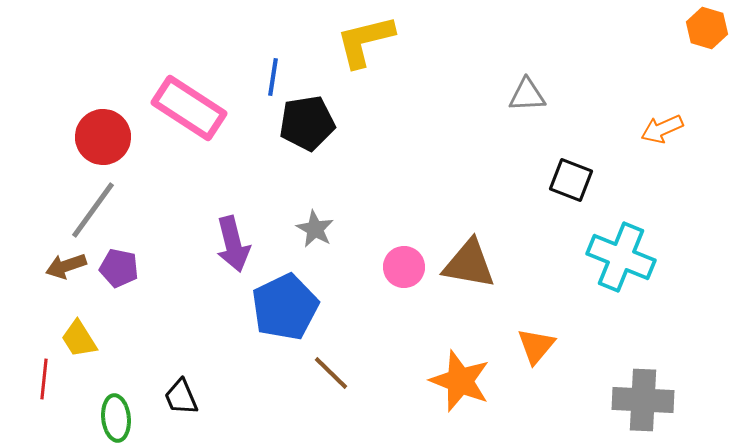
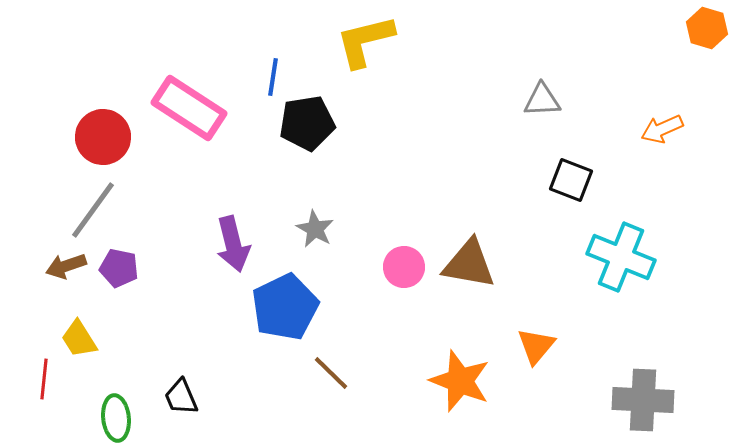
gray triangle: moved 15 px right, 5 px down
